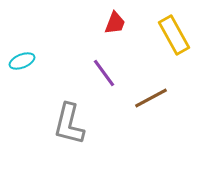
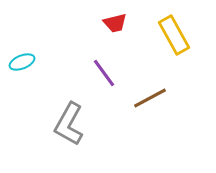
red trapezoid: rotated 55 degrees clockwise
cyan ellipse: moved 1 px down
brown line: moved 1 px left
gray L-shape: rotated 15 degrees clockwise
